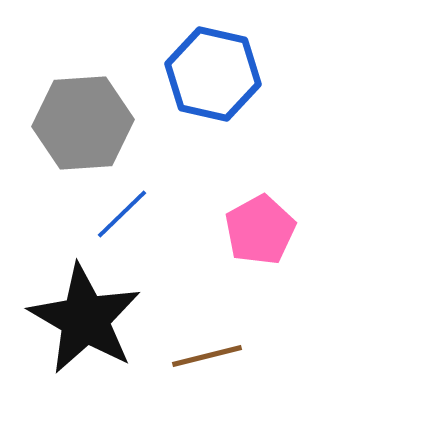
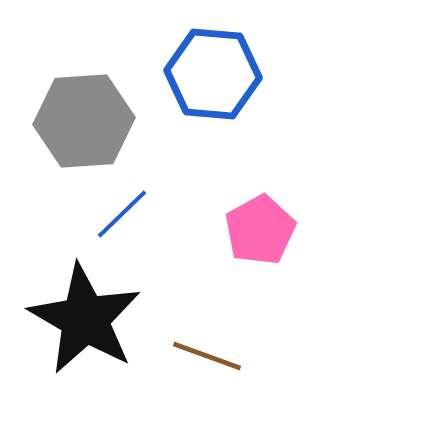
blue hexagon: rotated 8 degrees counterclockwise
gray hexagon: moved 1 px right, 2 px up
brown line: rotated 34 degrees clockwise
